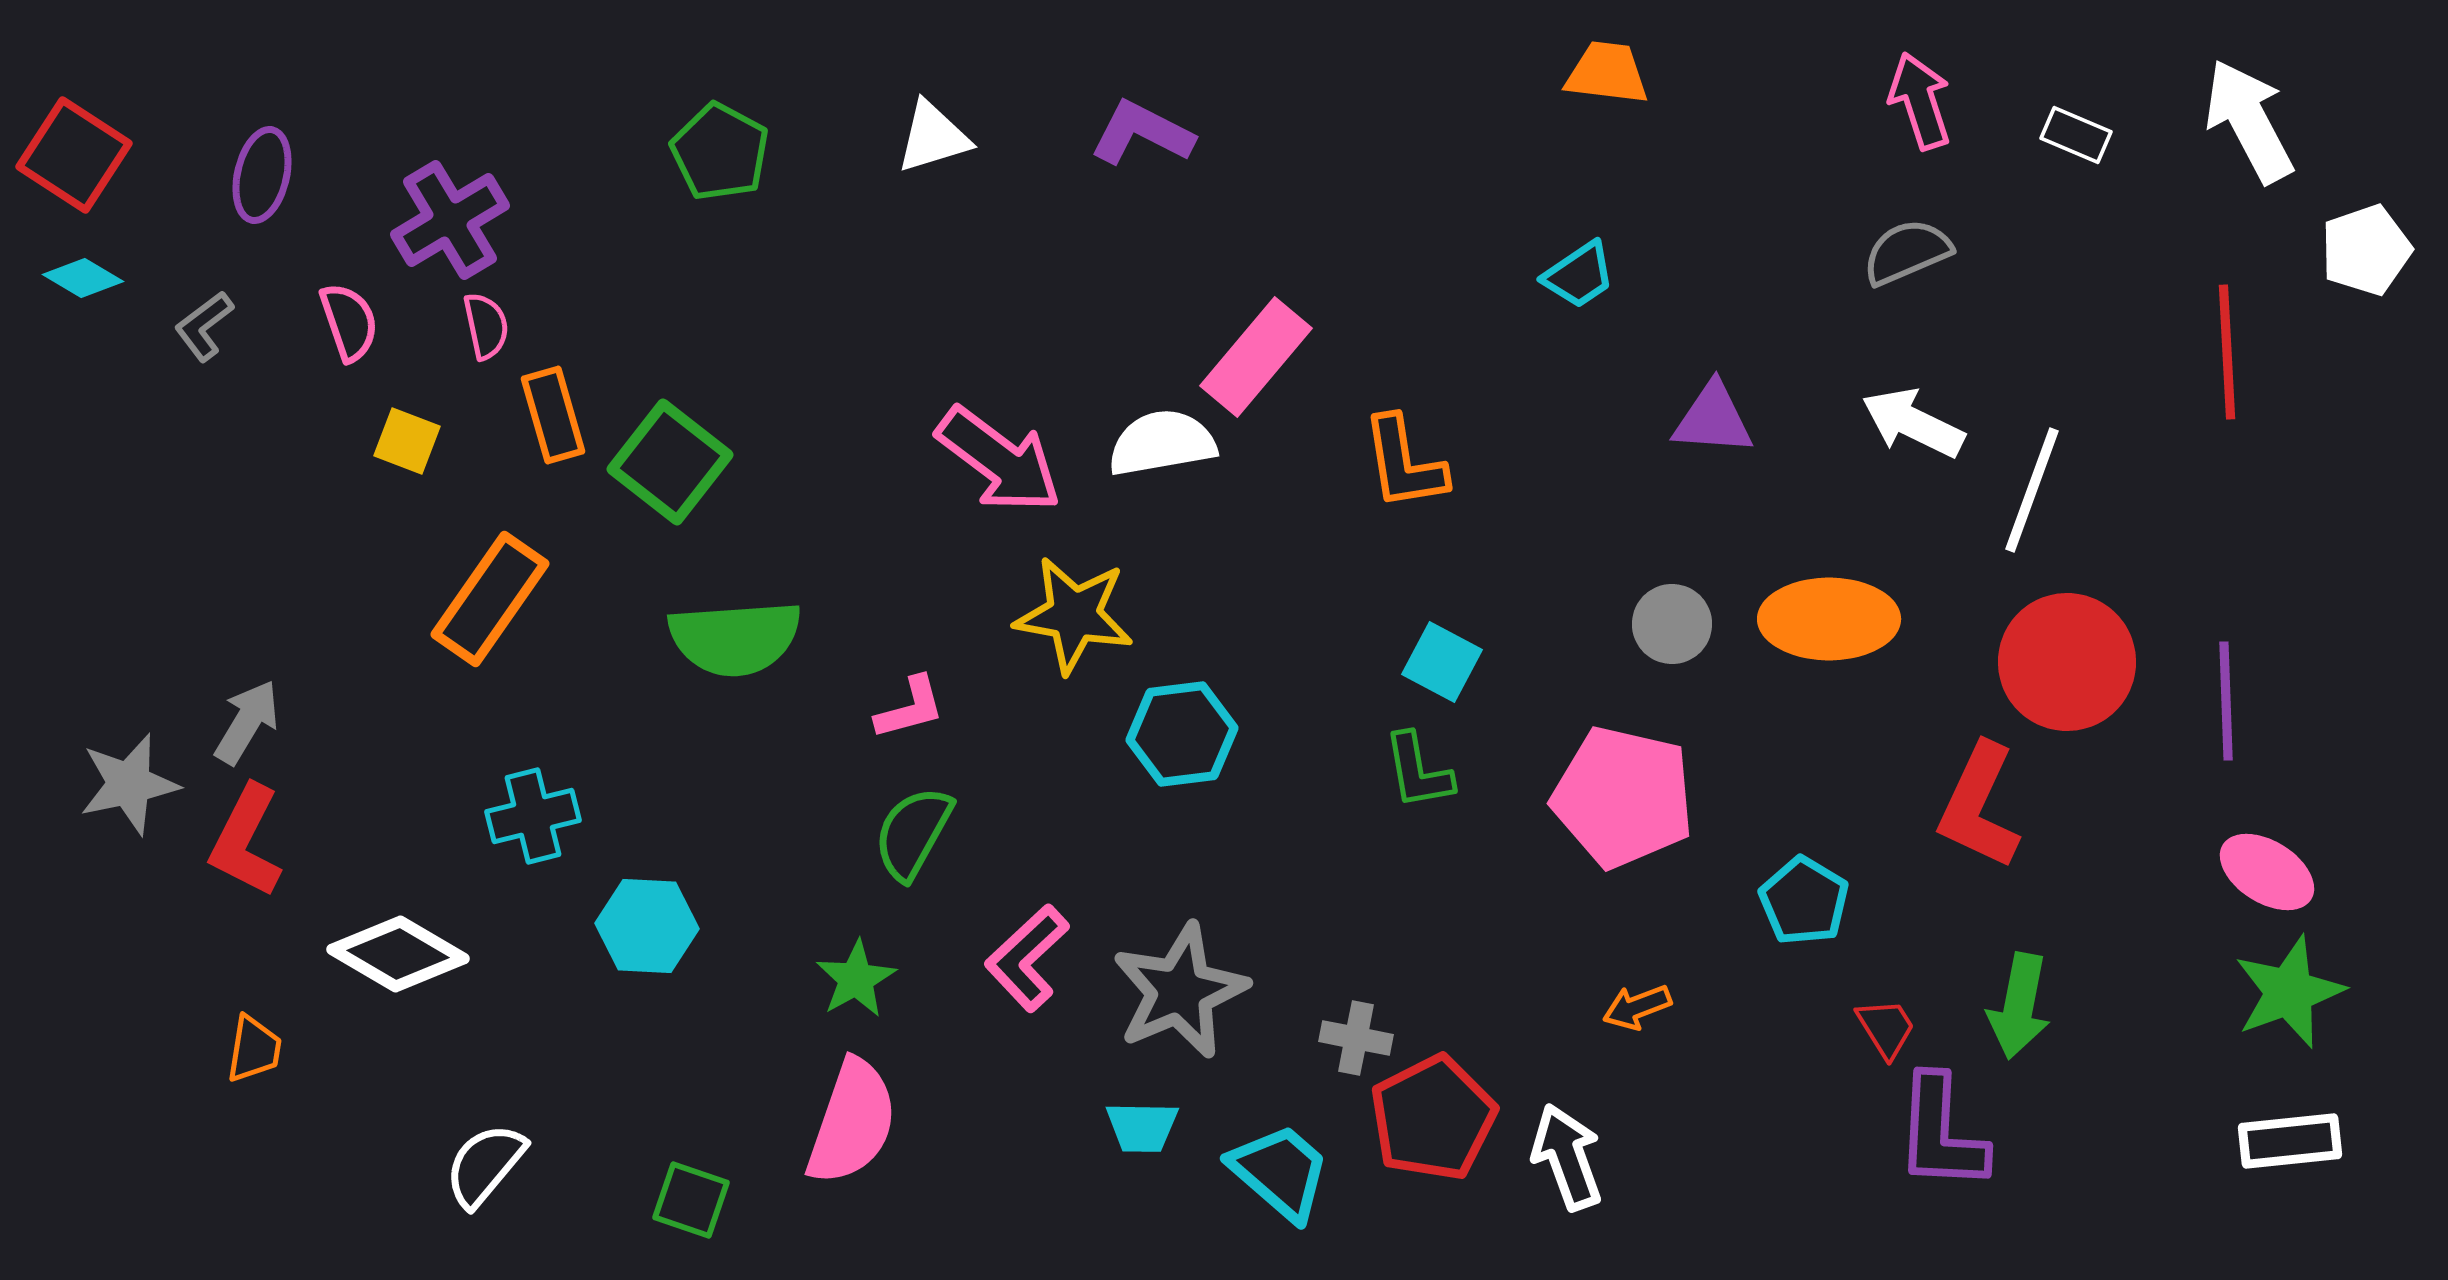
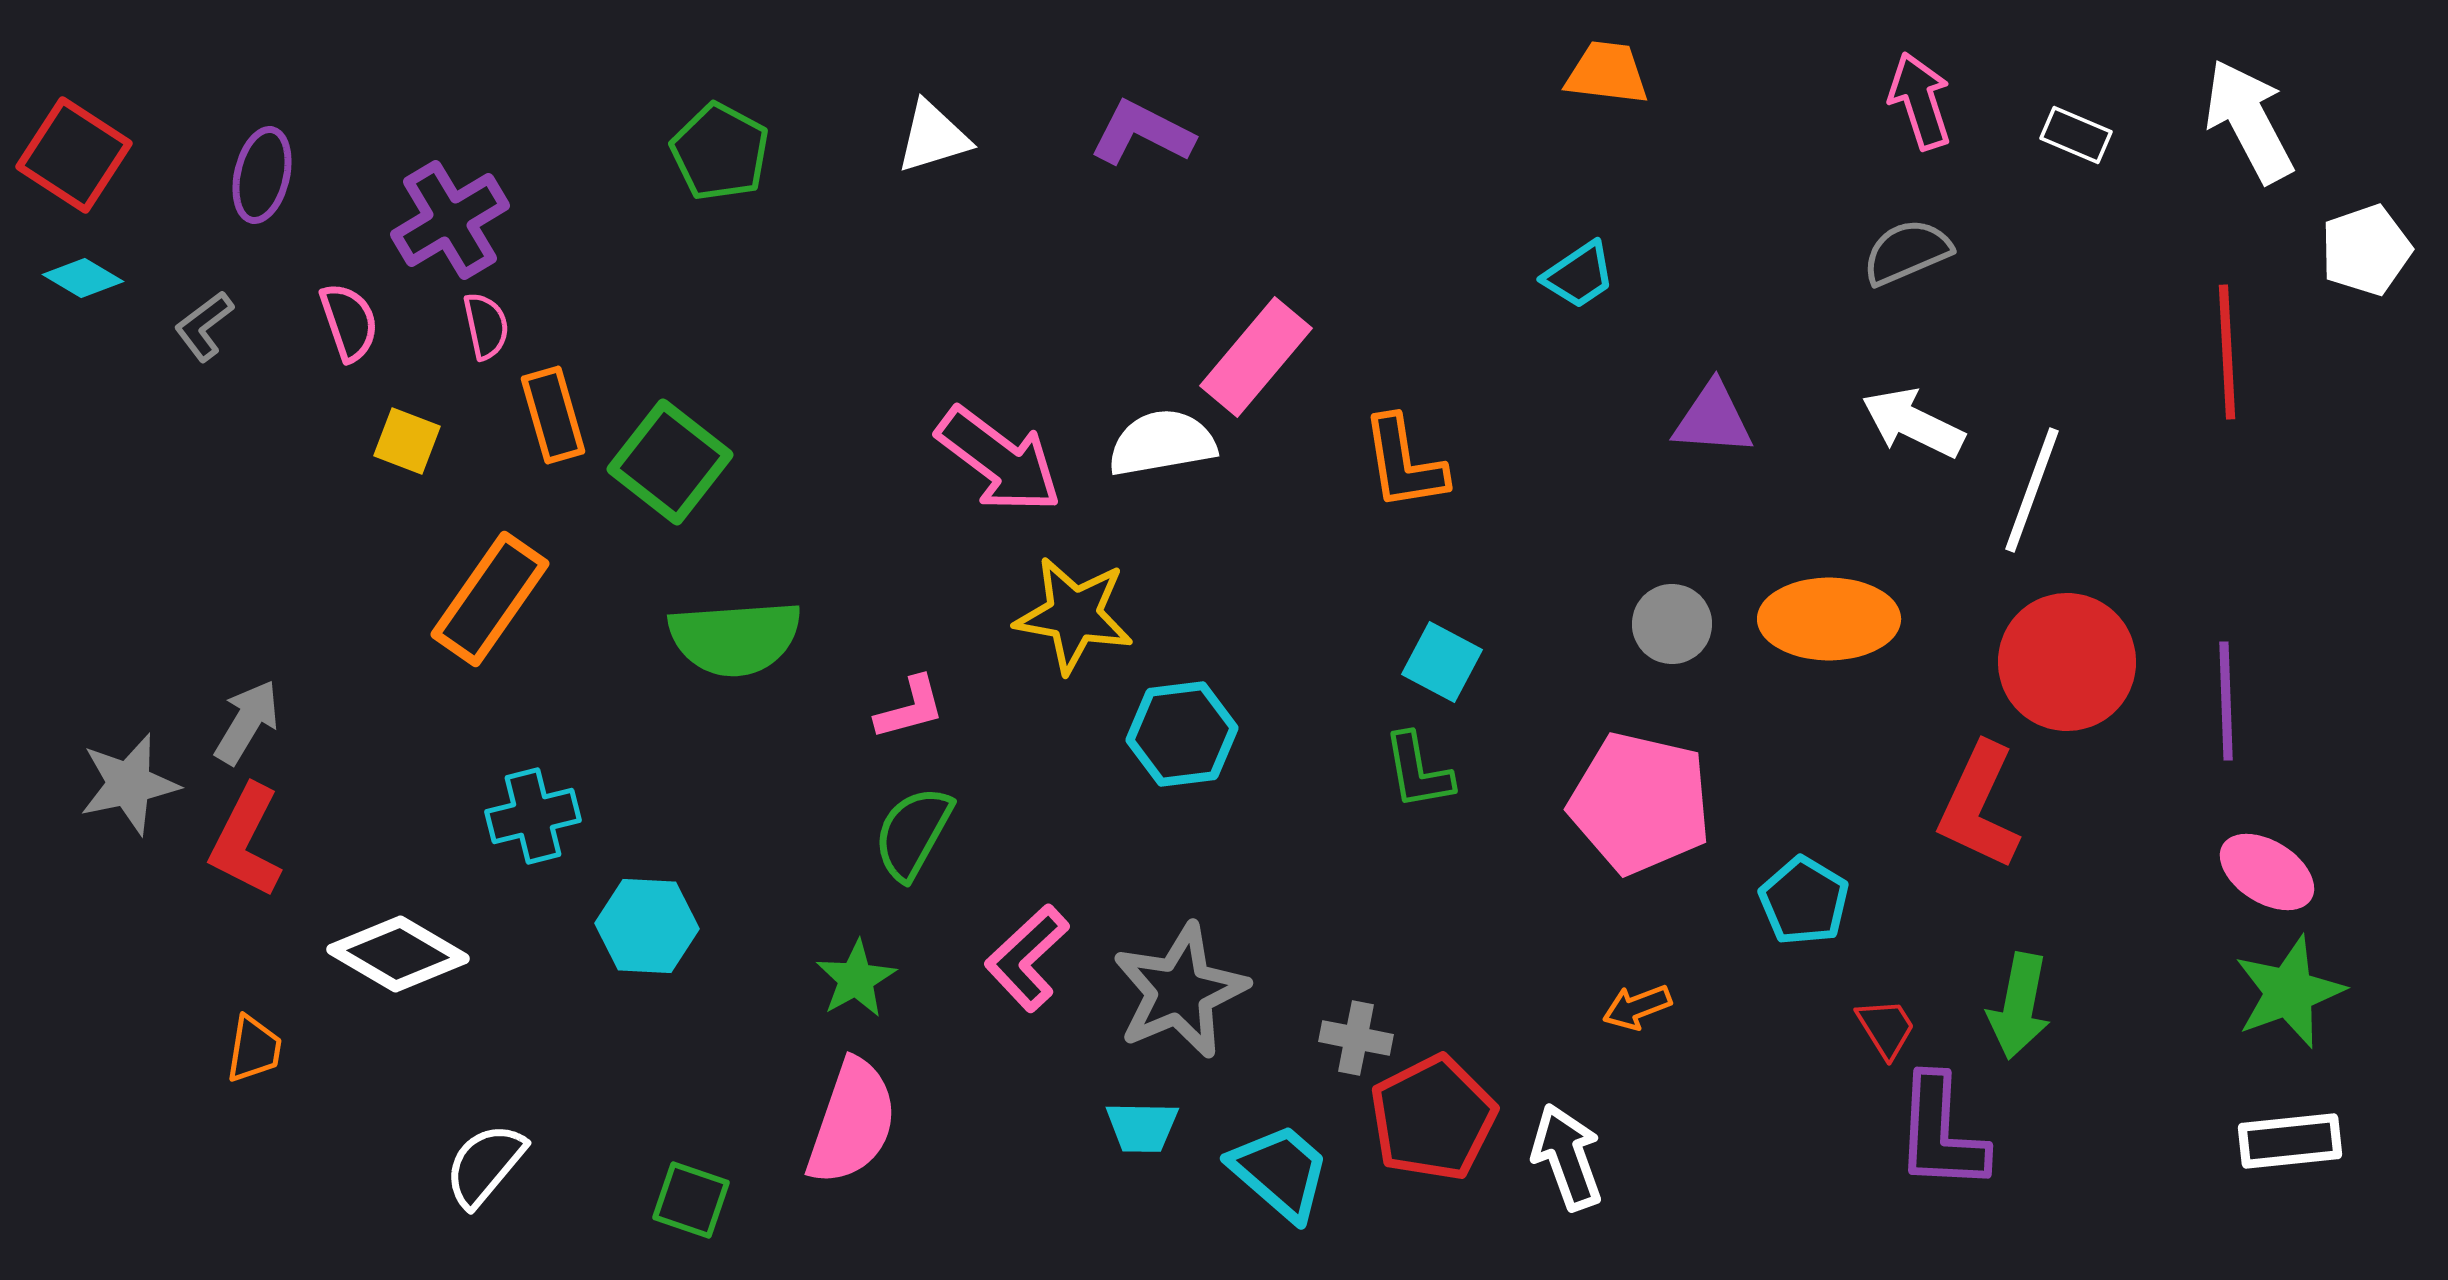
pink pentagon at (1623, 797): moved 17 px right, 6 px down
